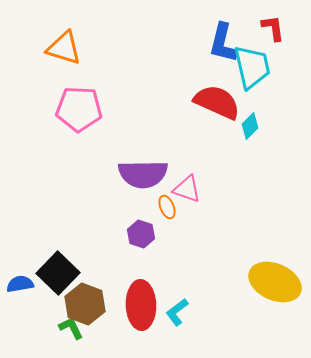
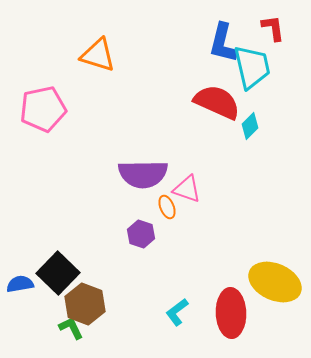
orange triangle: moved 34 px right, 7 px down
pink pentagon: moved 36 px left; rotated 15 degrees counterclockwise
red ellipse: moved 90 px right, 8 px down
